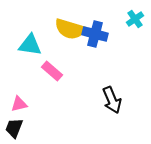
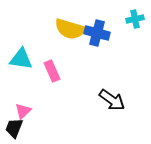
cyan cross: rotated 24 degrees clockwise
blue cross: moved 2 px right, 1 px up
cyan triangle: moved 9 px left, 14 px down
pink rectangle: rotated 25 degrees clockwise
black arrow: rotated 32 degrees counterclockwise
pink triangle: moved 4 px right, 7 px down; rotated 30 degrees counterclockwise
